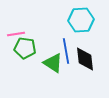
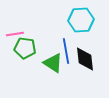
pink line: moved 1 px left
